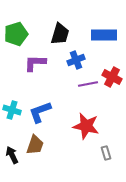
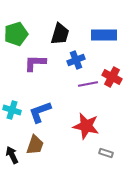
gray rectangle: rotated 56 degrees counterclockwise
